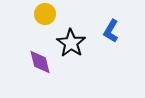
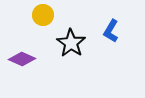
yellow circle: moved 2 px left, 1 px down
purple diamond: moved 18 px left, 3 px up; rotated 52 degrees counterclockwise
